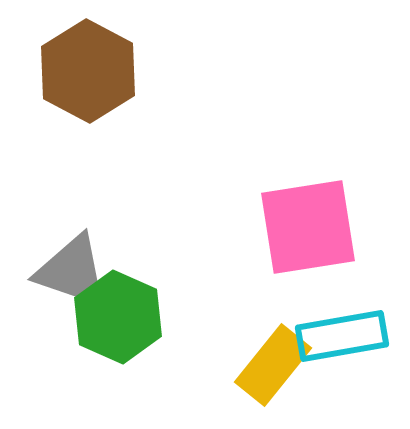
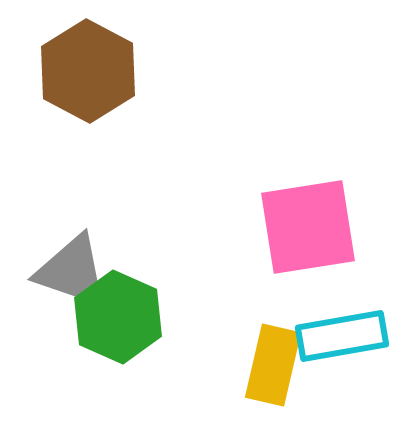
yellow rectangle: rotated 26 degrees counterclockwise
